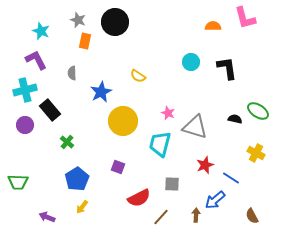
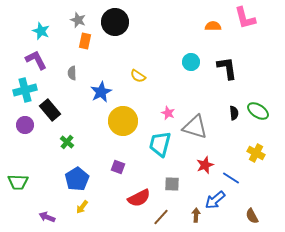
black semicircle: moved 1 px left, 6 px up; rotated 72 degrees clockwise
